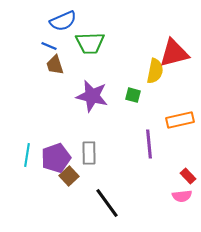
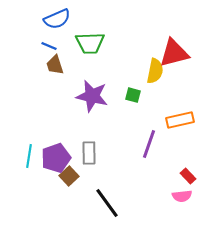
blue semicircle: moved 6 px left, 2 px up
purple line: rotated 24 degrees clockwise
cyan line: moved 2 px right, 1 px down
